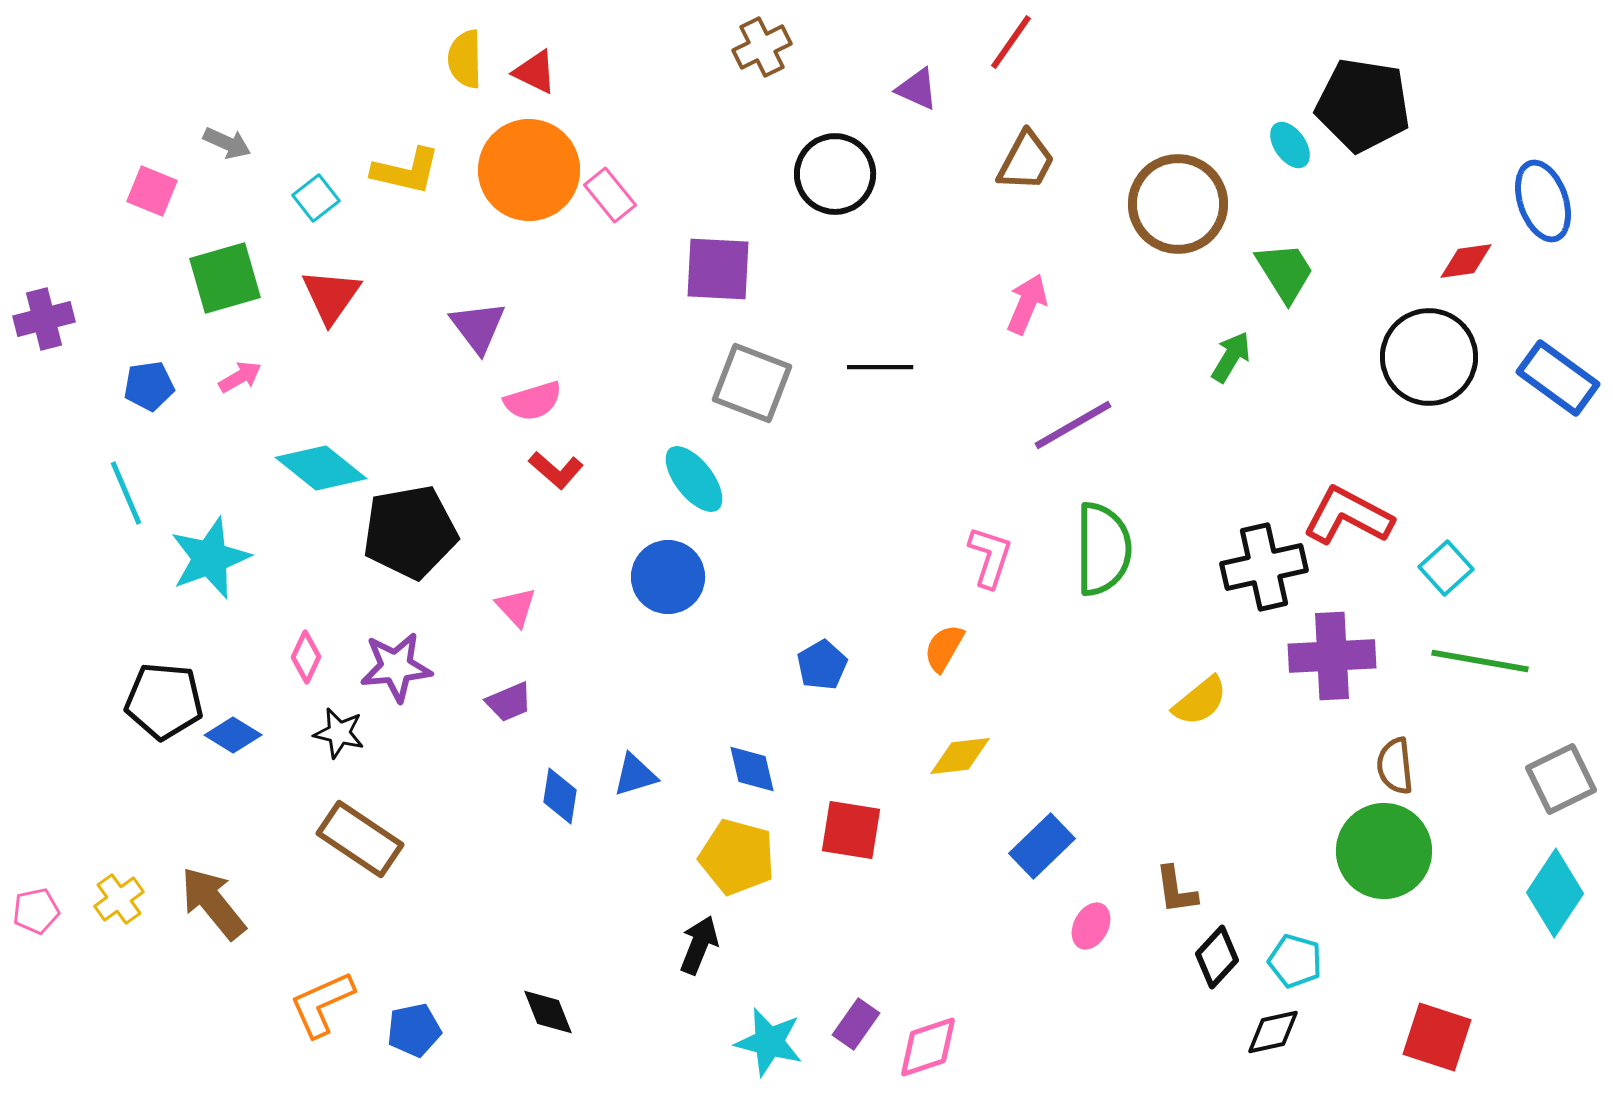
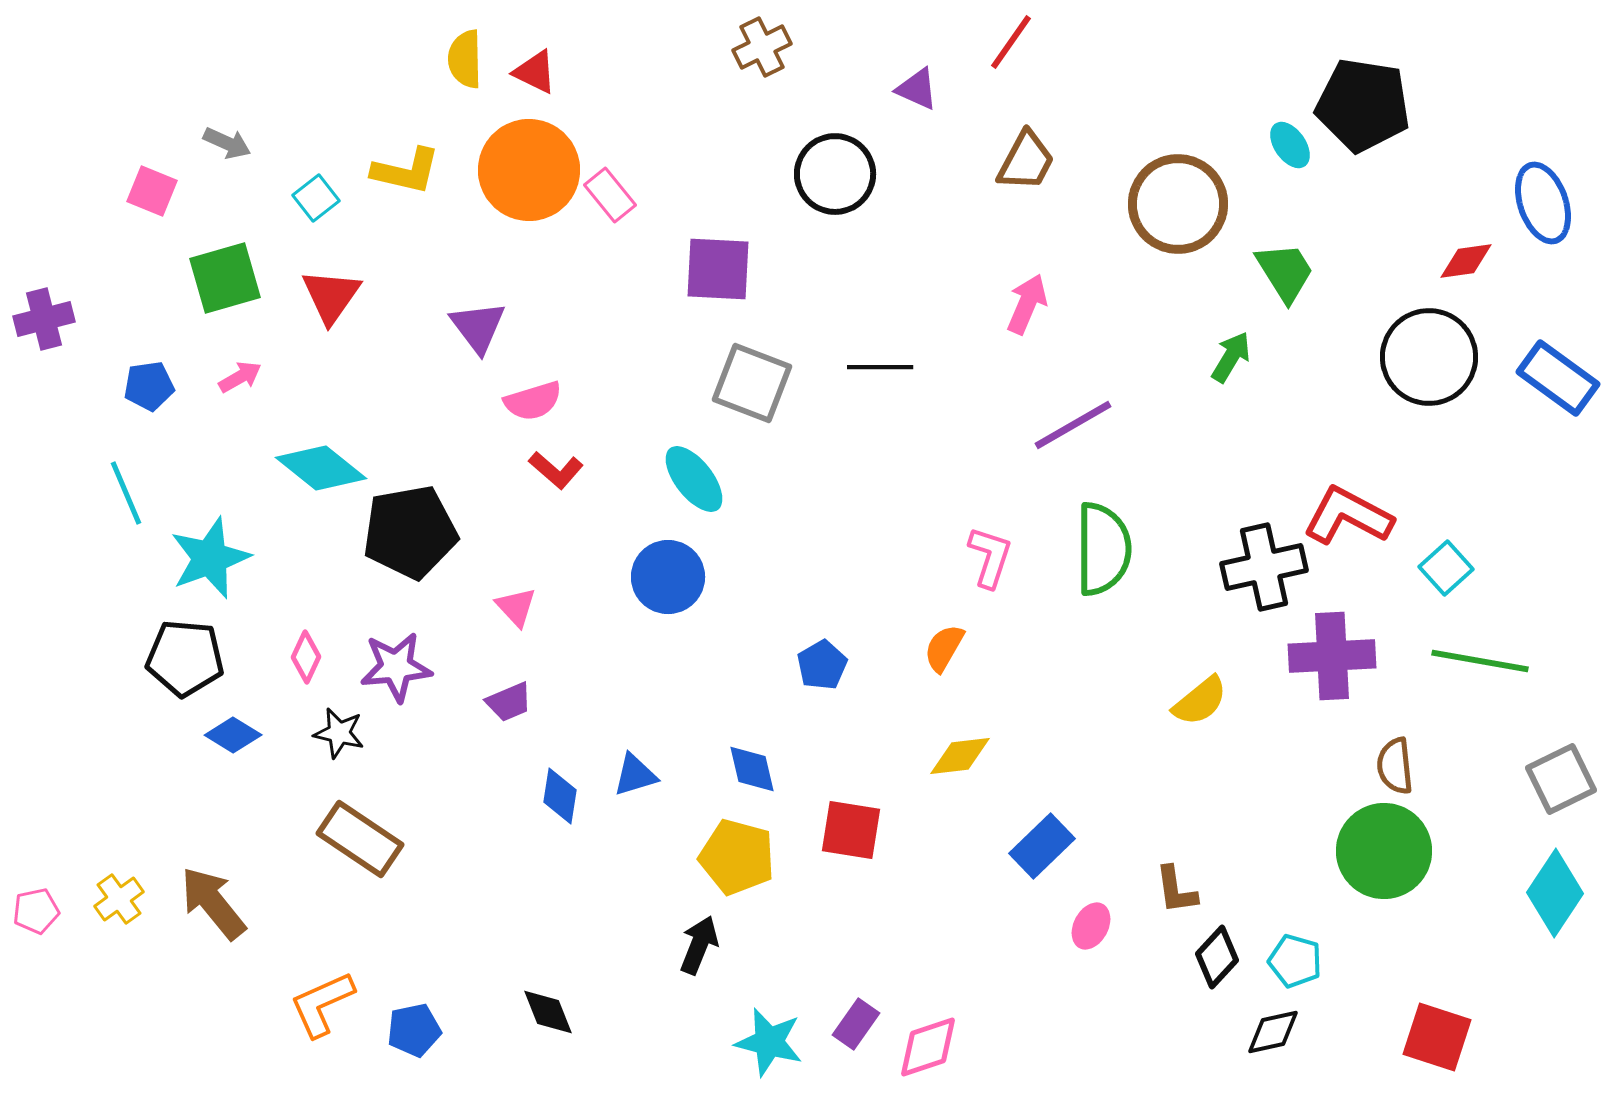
blue ellipse at (1543, 201): moved 2 px down
black pentagon at (164, 701): moved 21 px right, 43 px up
